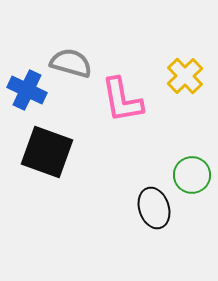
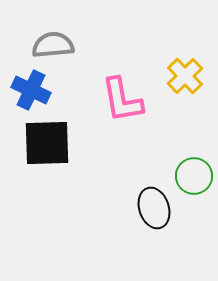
gray semicircle: moved 18 px left, 18 px up; rotated 21 degrees counterclockwise
blue cross: moved 4 px right
black square: moved 9 px up; rotated 22 degrees counterclockwise
green circle: moved 2 px right, 1 px down
